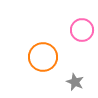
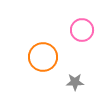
gray star: rotated 24 degrees counterclockwise
